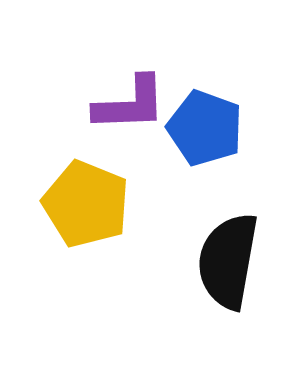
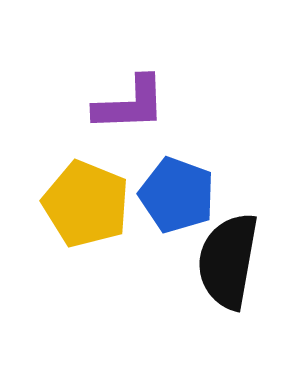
blue pentagon: moved 28 px left, 67 px down
